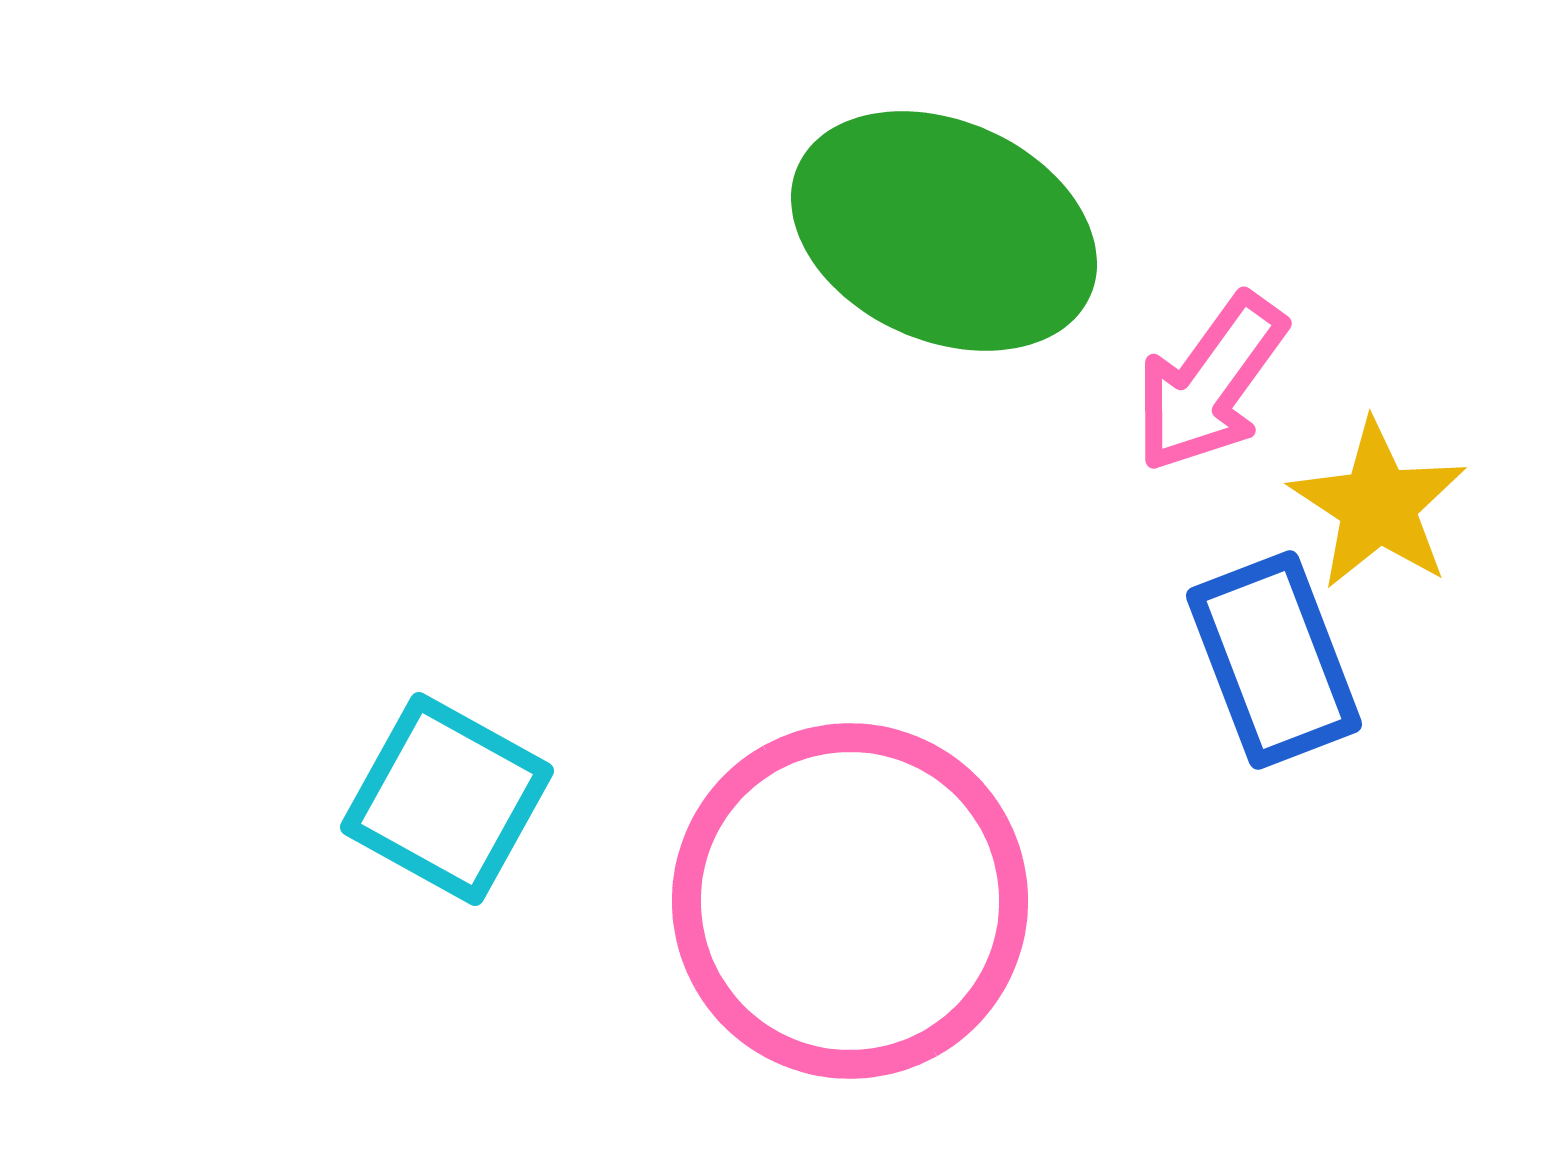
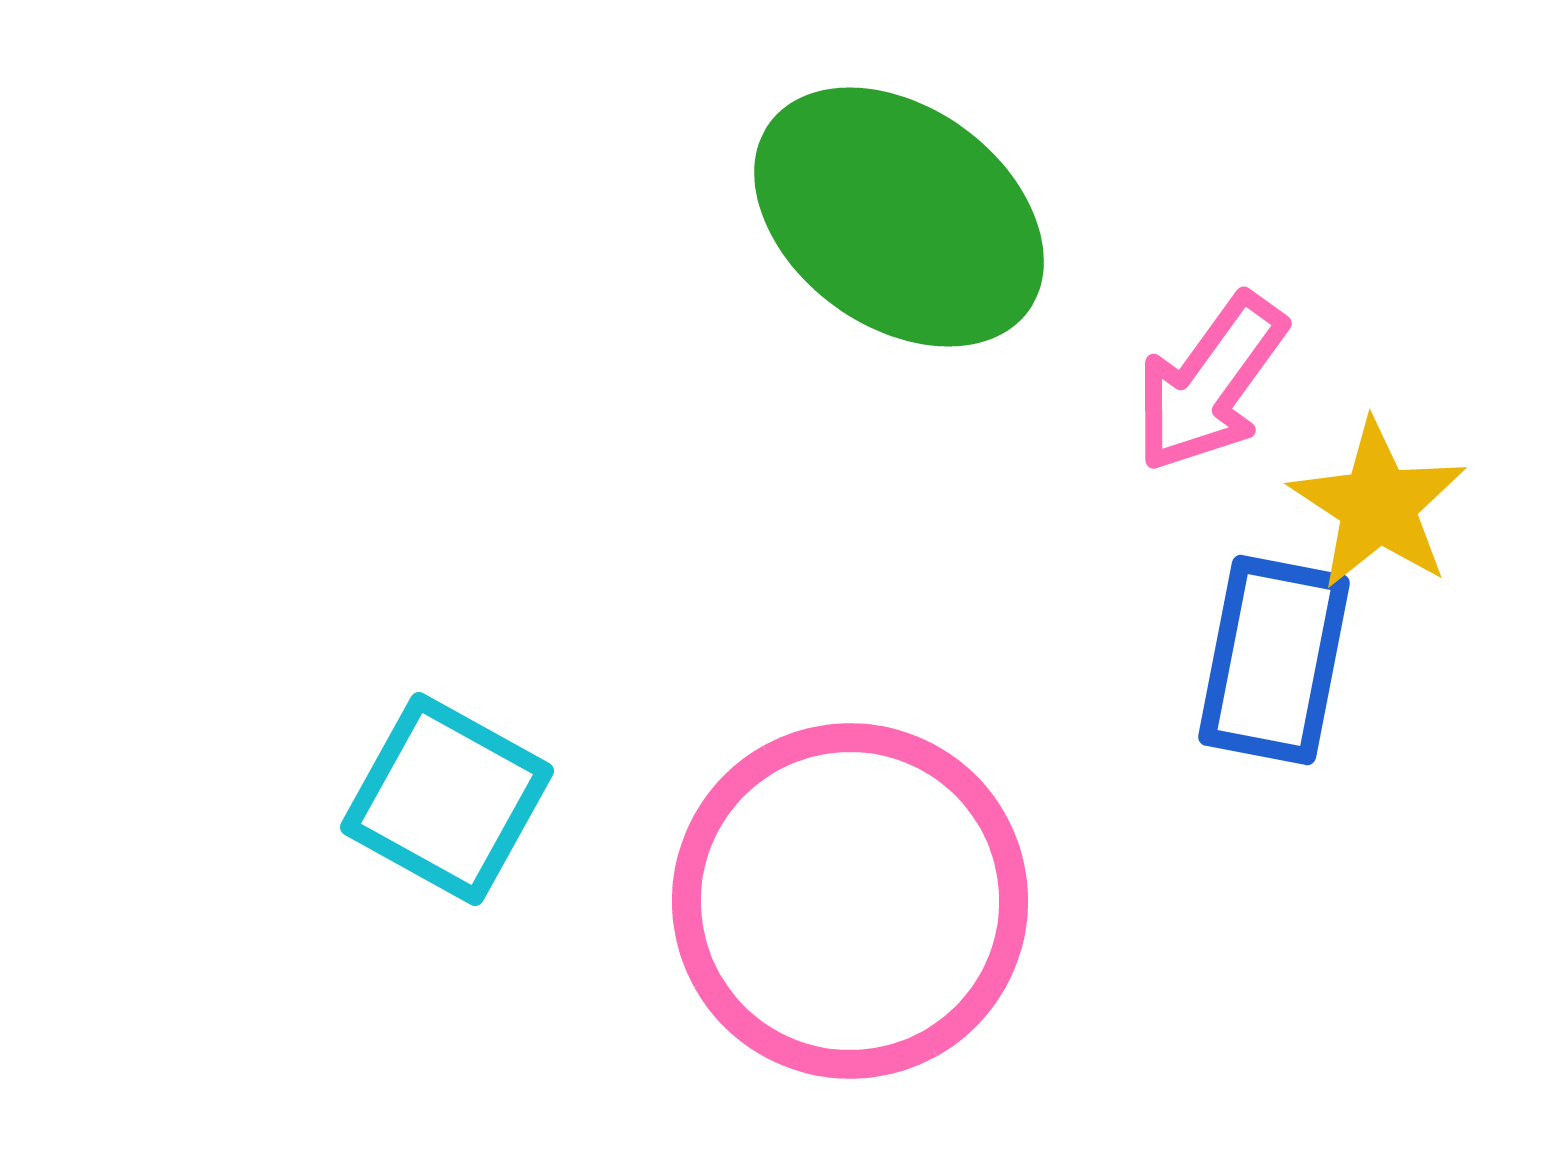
green ellipse: moved 45 px left, 14 px up; rotated 12 degrees clockwise
blue rectangle: rotated 32 degrees clockwise
